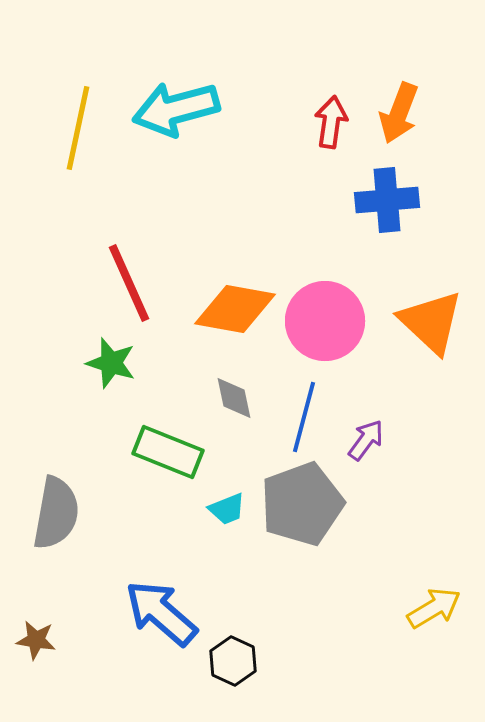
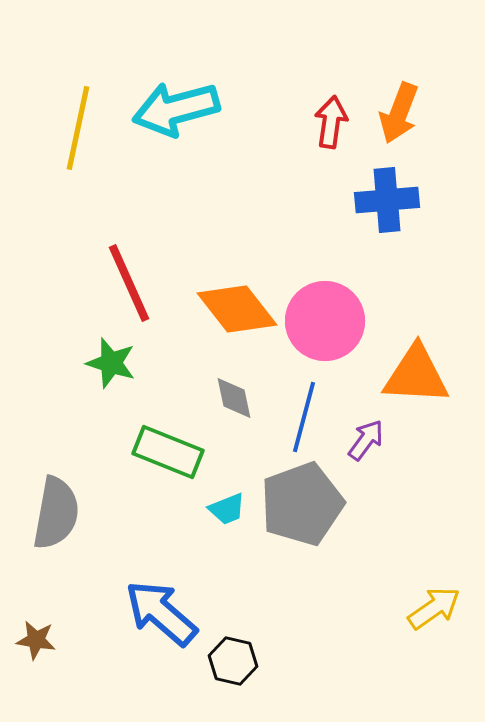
orange diamond: moved 2 px right; rotated 42 degrees clockwise
orange triangle: moved 15 px left, 53 px down; rotated 40 degrees counterclockwise
yellow arrow: rotated 4 degrees counterclockwise
black hexagon: rotated 12 degrees counterclockwise
